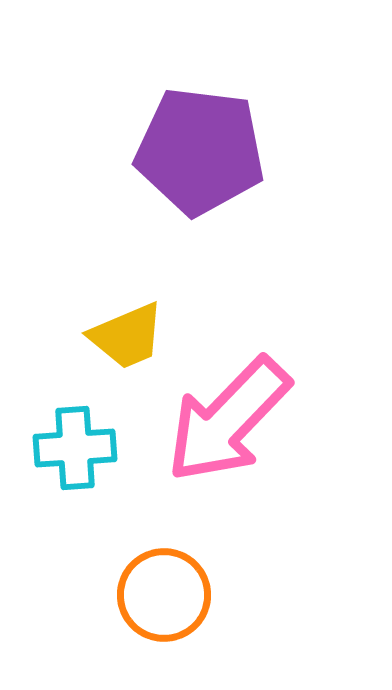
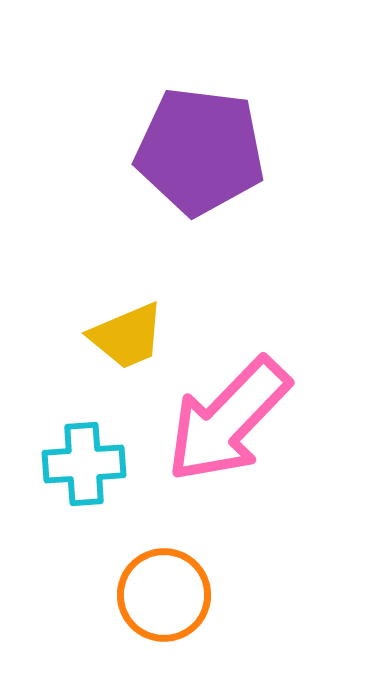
cyan cross: moved 9 px right, 16 px down
